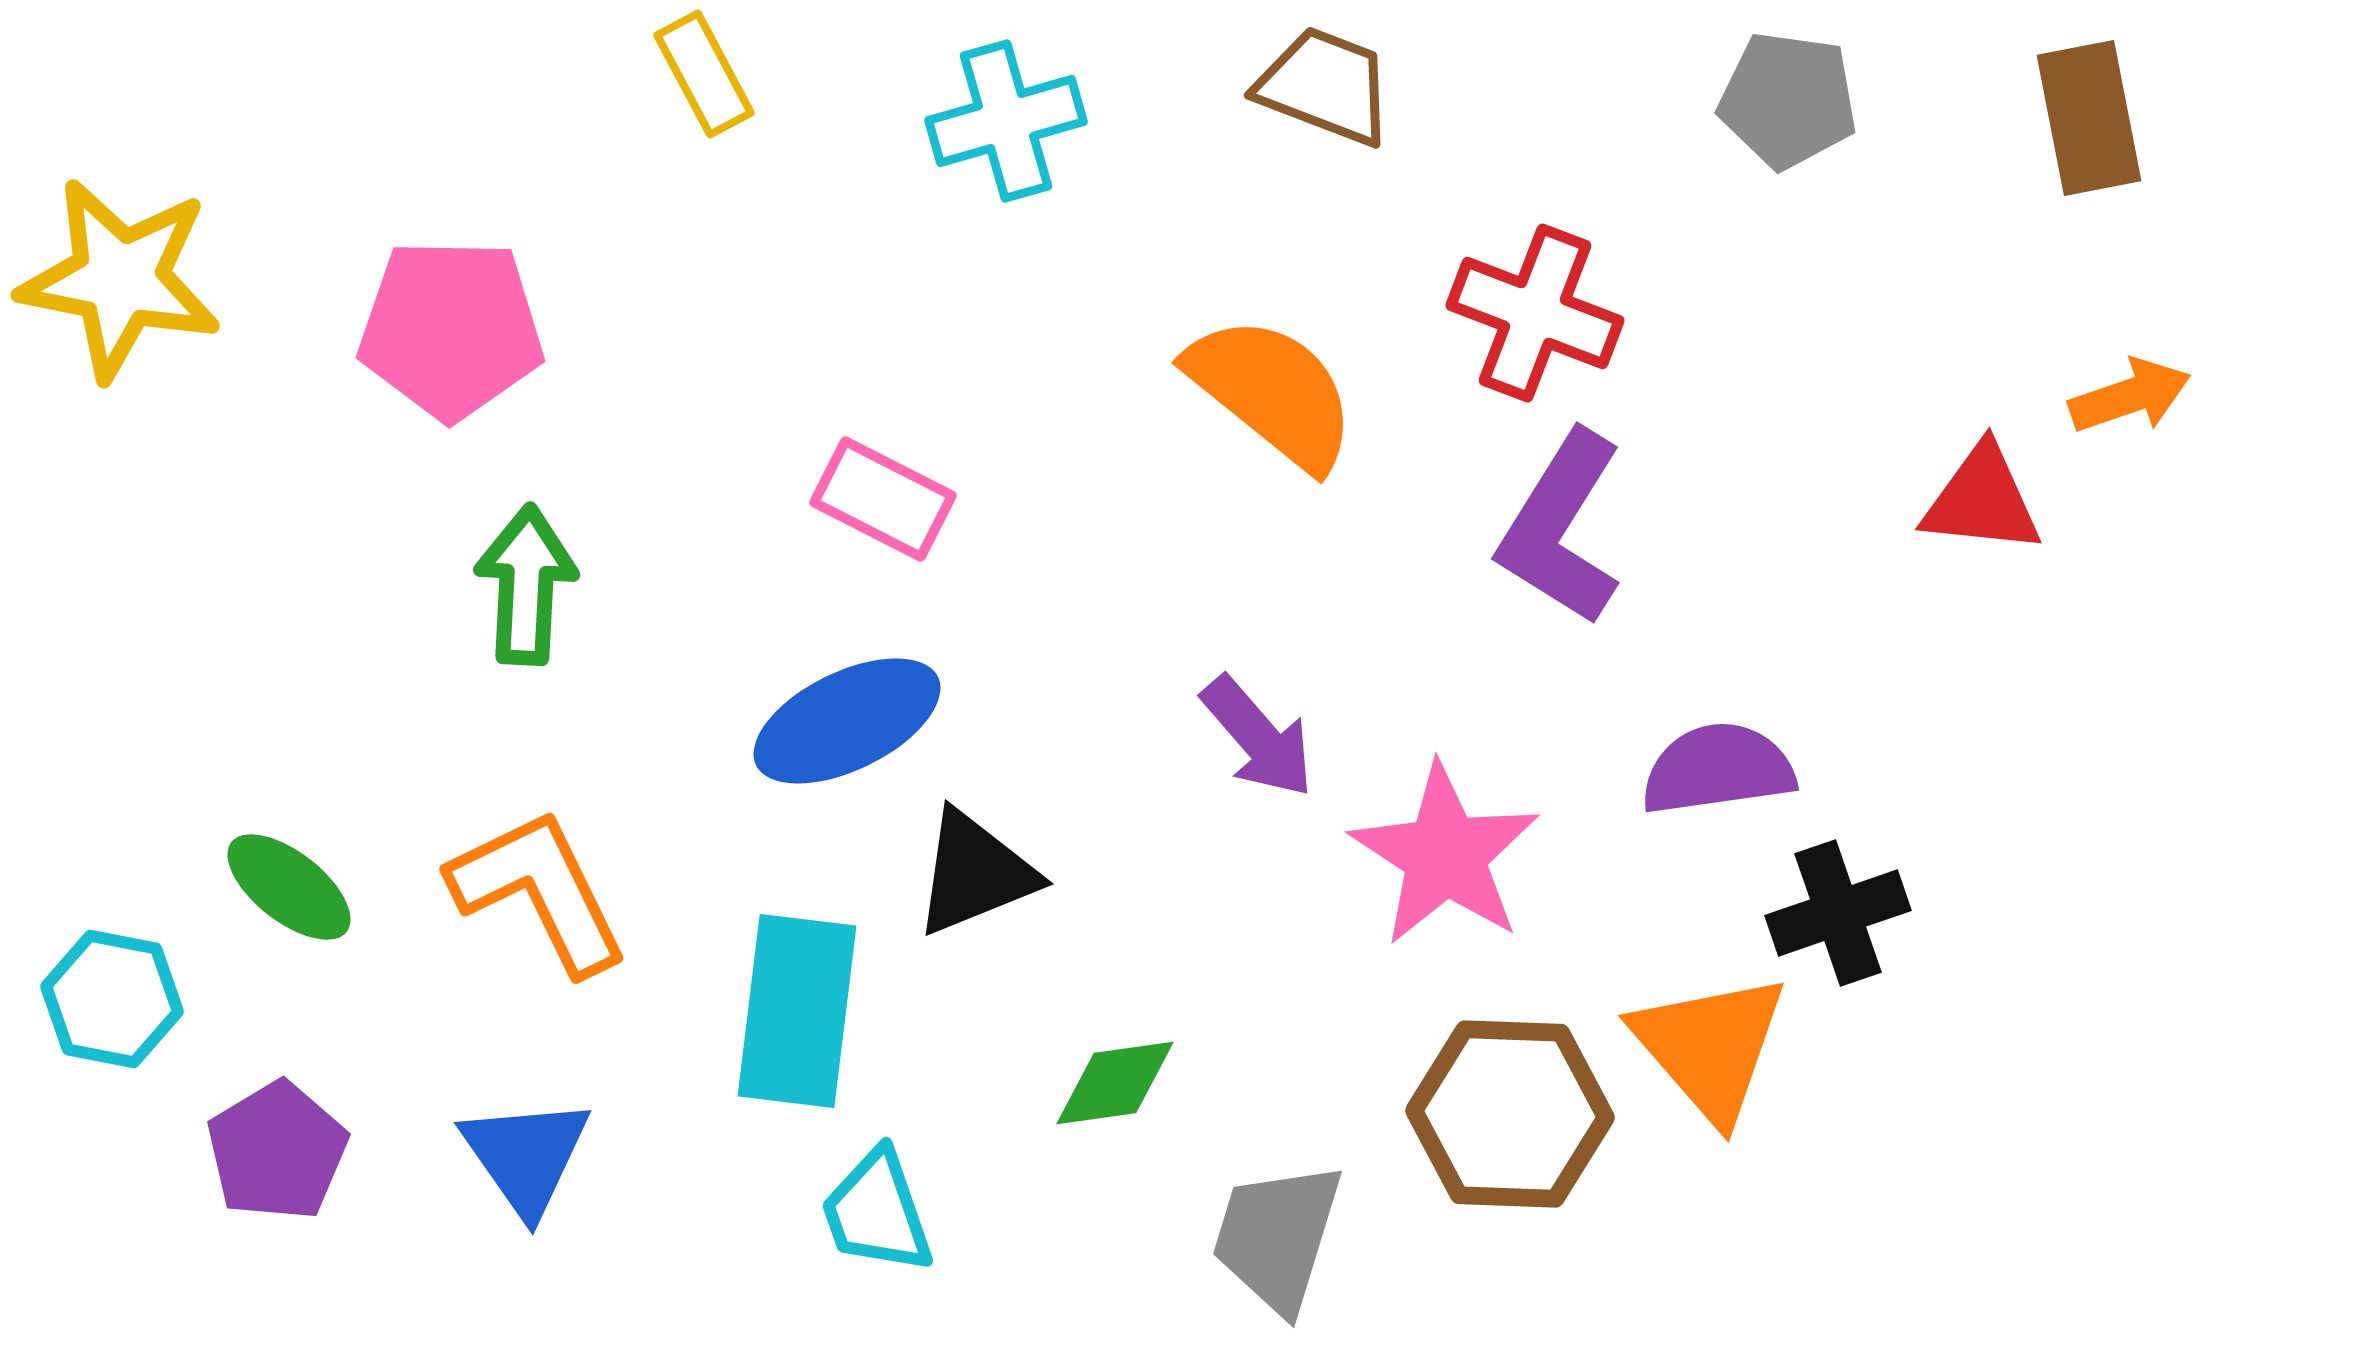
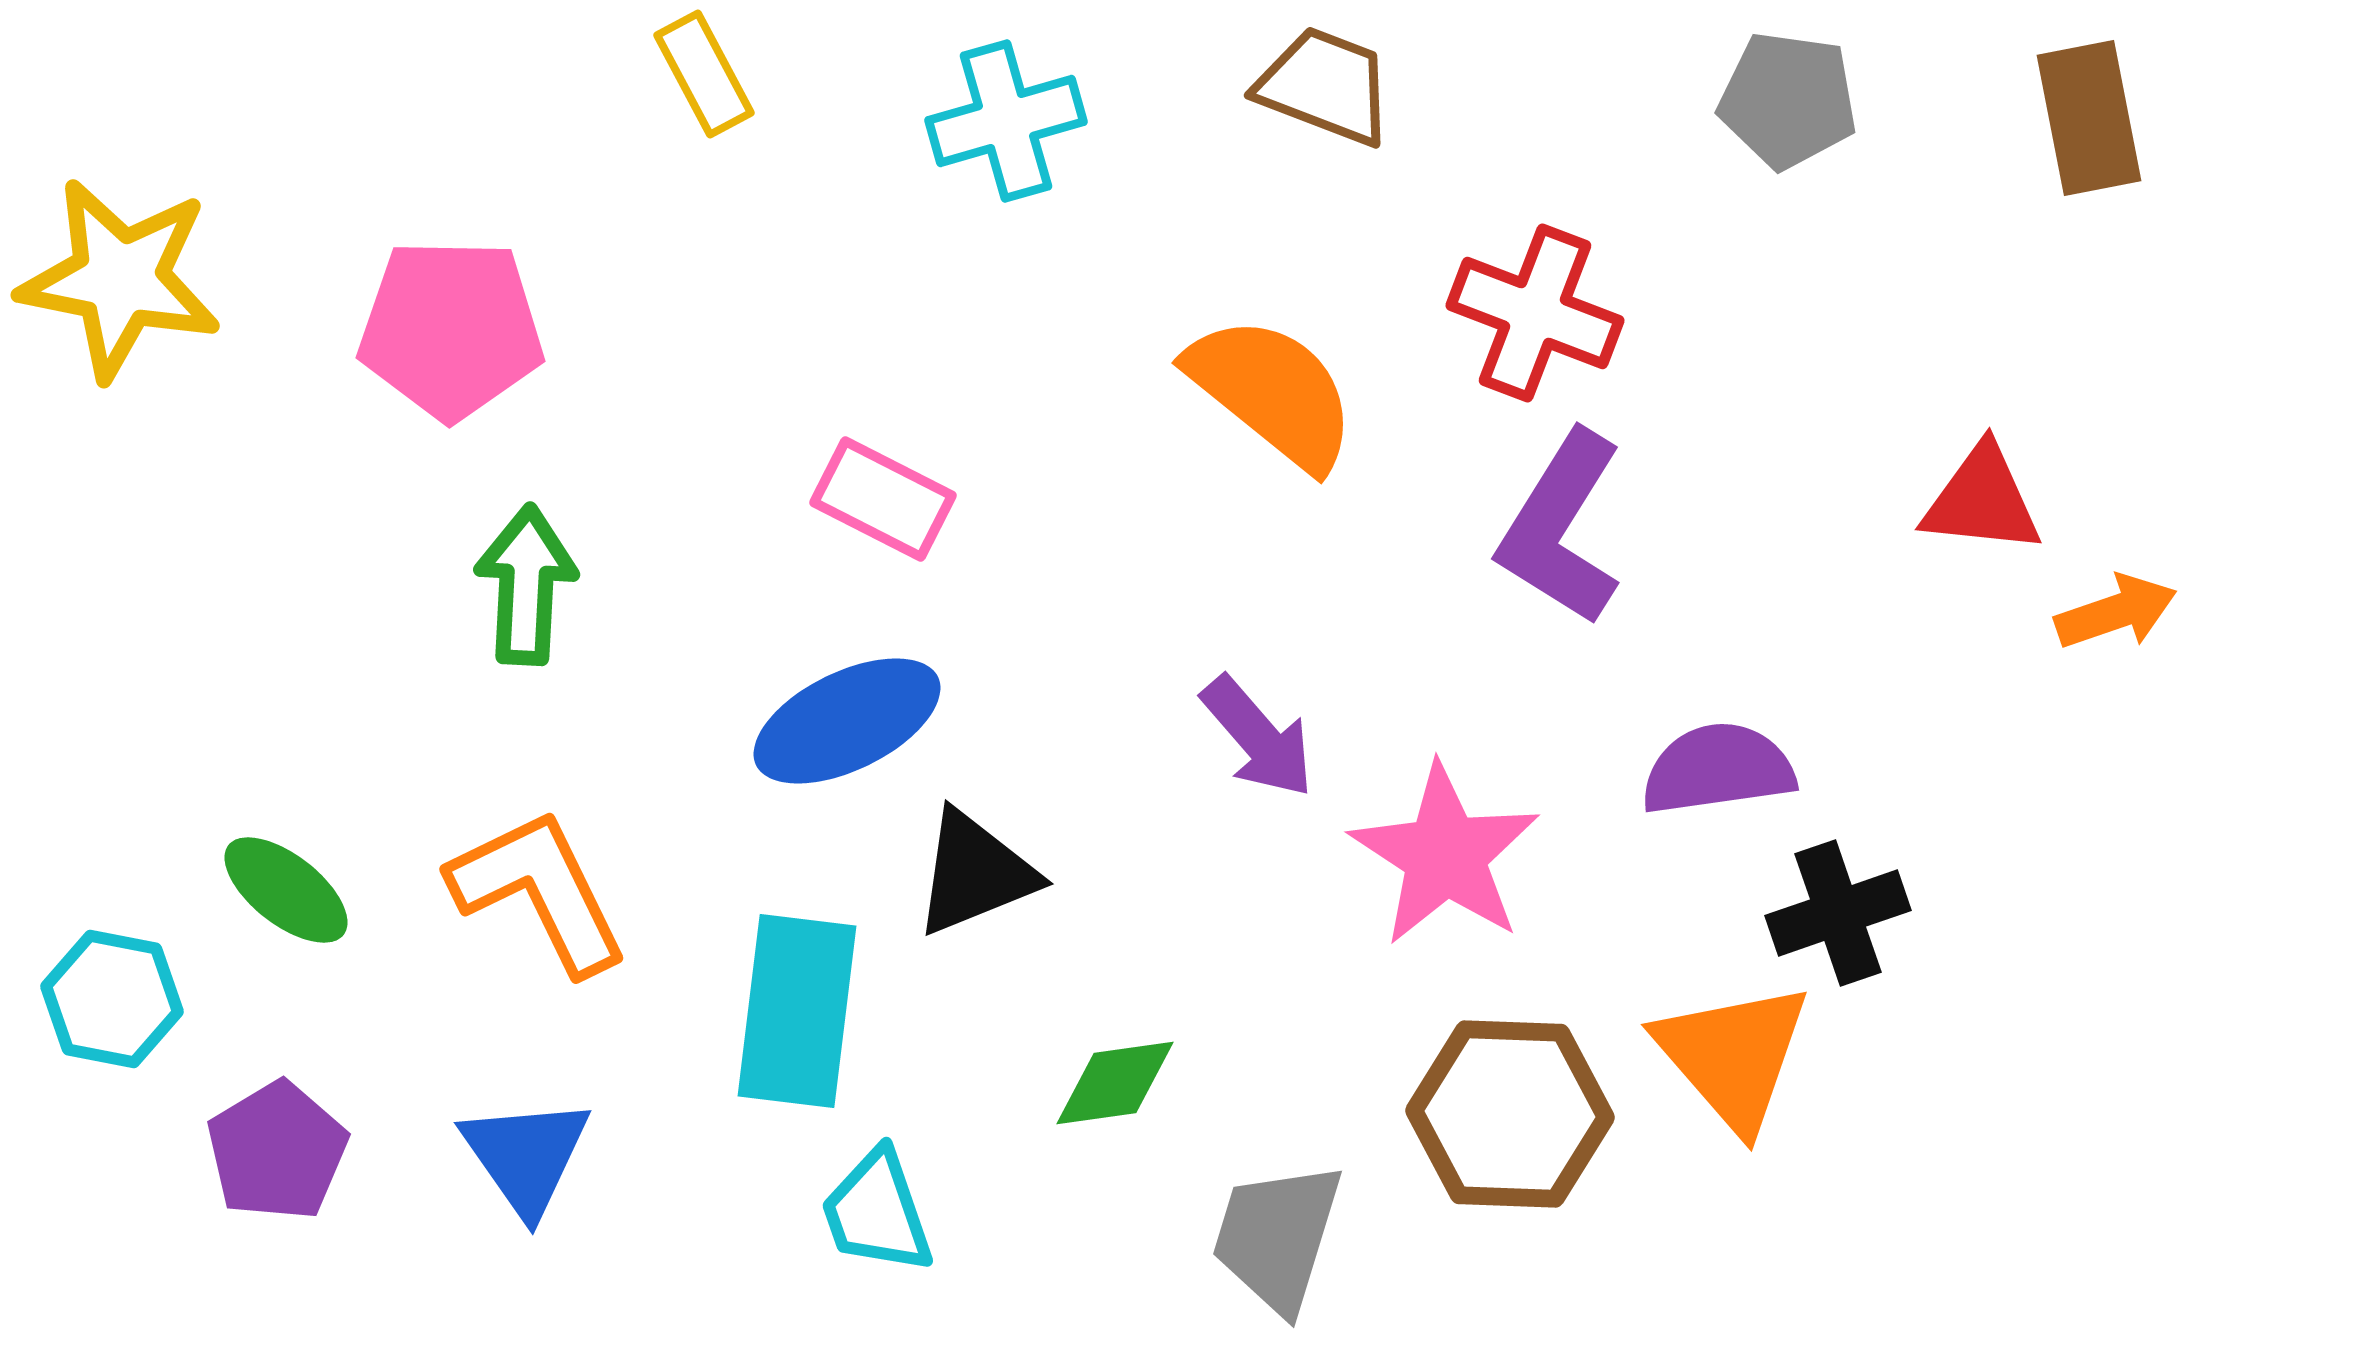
orange arrow: moved 14 px left, 216 px down
green ellipse: moved 3 px left, 3 px down
orange triangle: moved 23 px right, 9 px down
